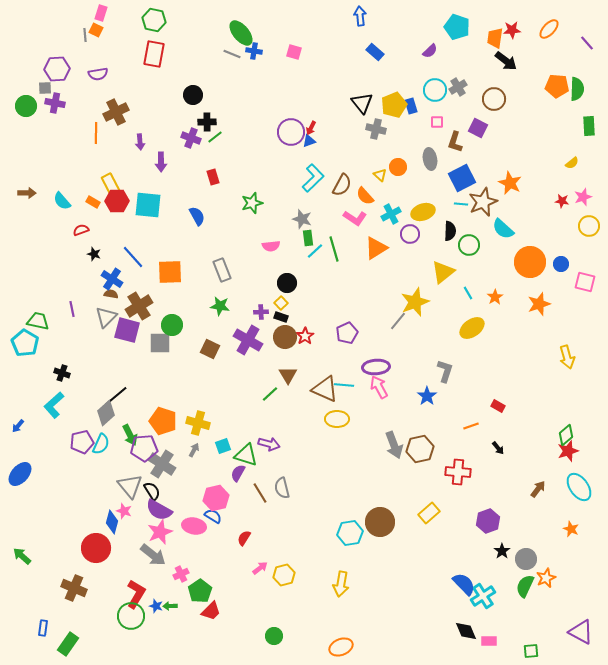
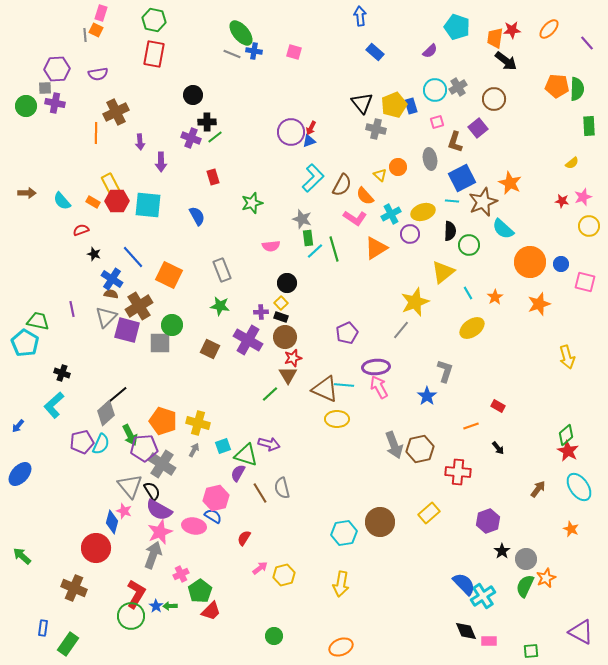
pink square at (437, 122): rotated 16 degrees counterclockwise
purple square at (478, 128): rotated 24 degrees clockwise
cyan line at (461, 204): moved 9 px left, 3 px up
orange square at (170, 272): moved 1 px left, 3 px down; rotated 28 degrees clockwise
gray line at (398, 321): moved 3 px right, 9 px down
red star at (305, 336): moved 12 px left, 22 px down; rotated 18 degrees clockwise
red star at (568, 451): rotated 25 degrees counterclockwise
cyan hexagon at (350, 533): moved 6 px left
gray arrow at (153, 555): rotated 108 degrees counterclockwise
blue star at (156, 606): rotated 16 degrees clockwise
